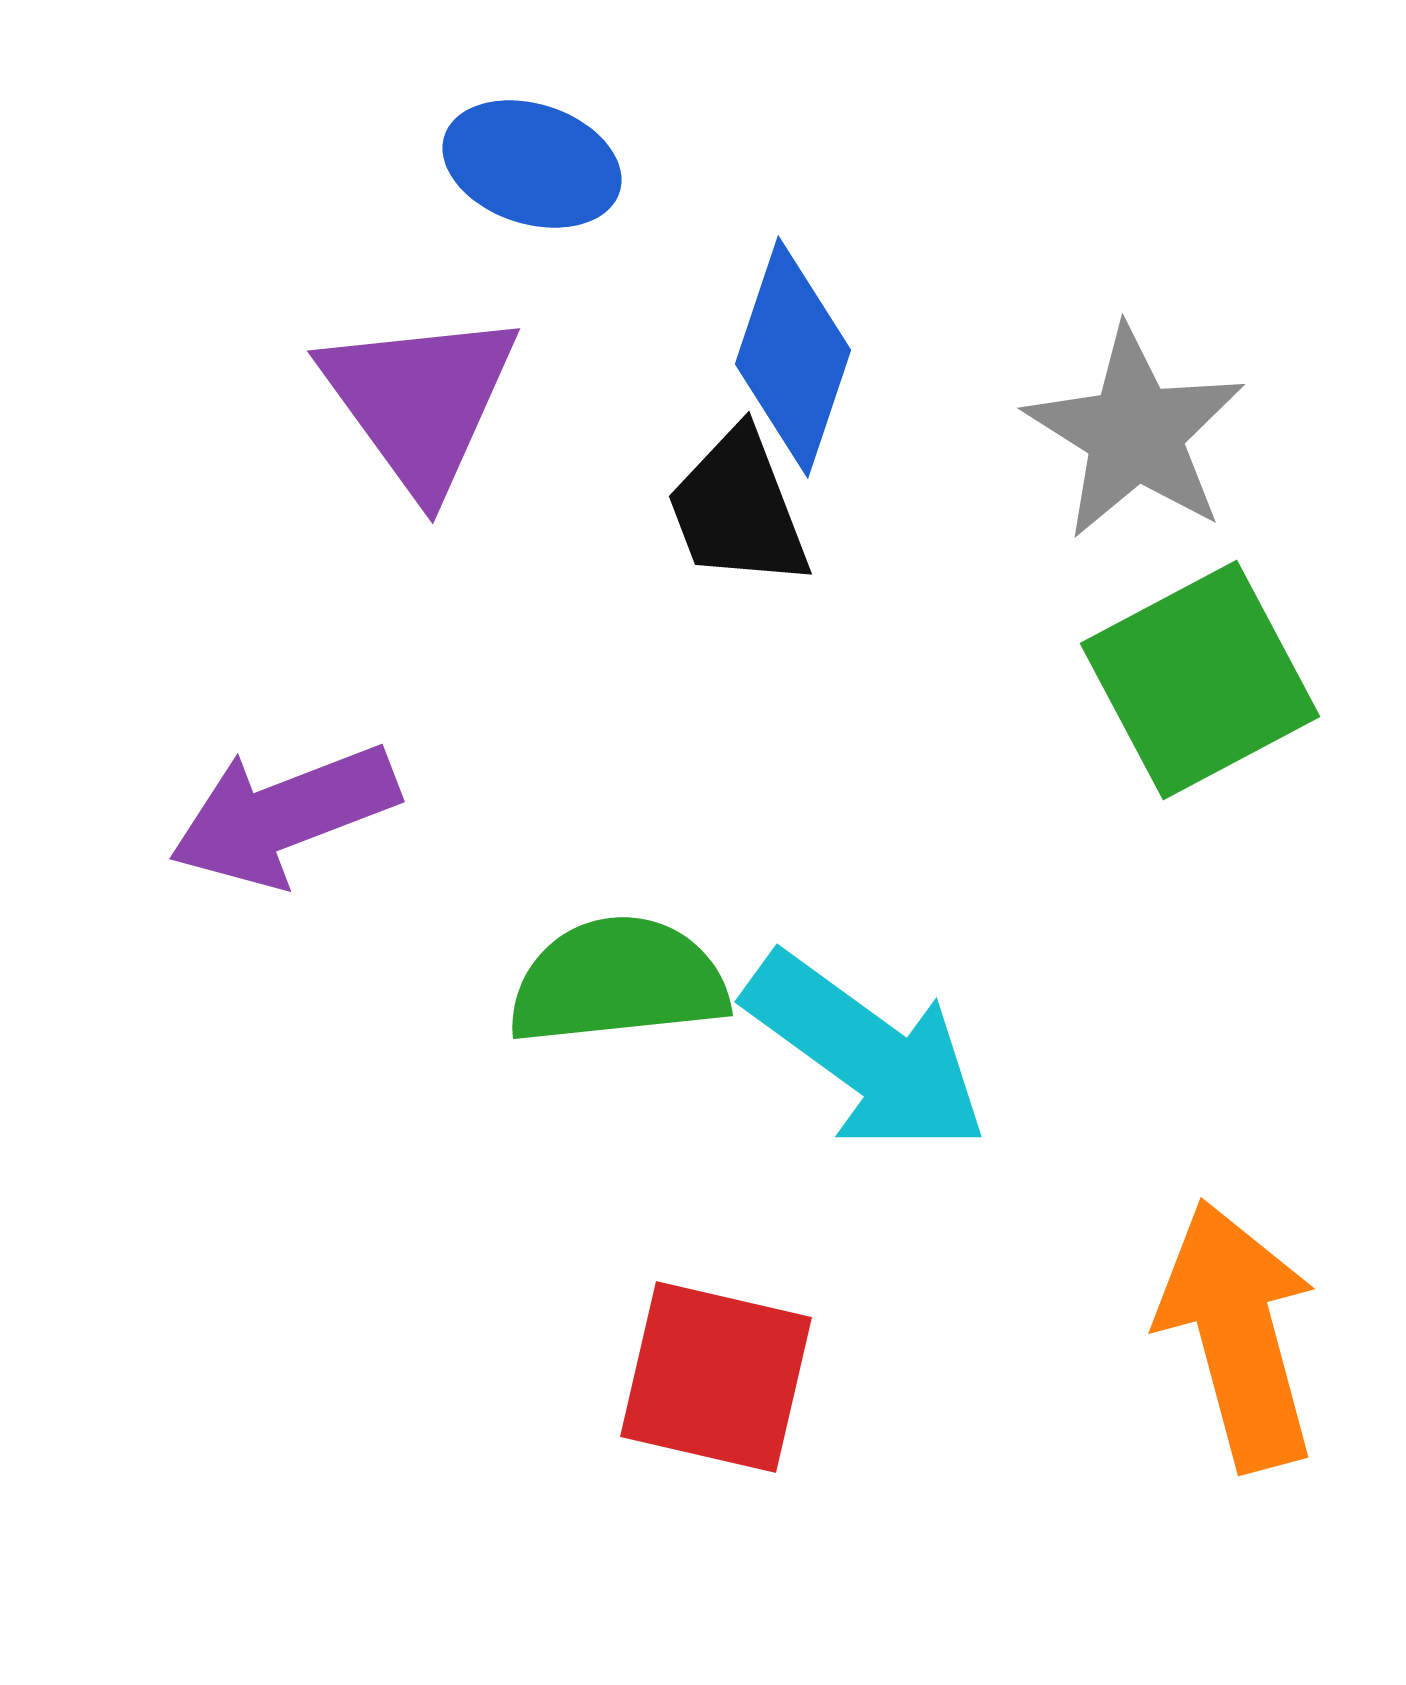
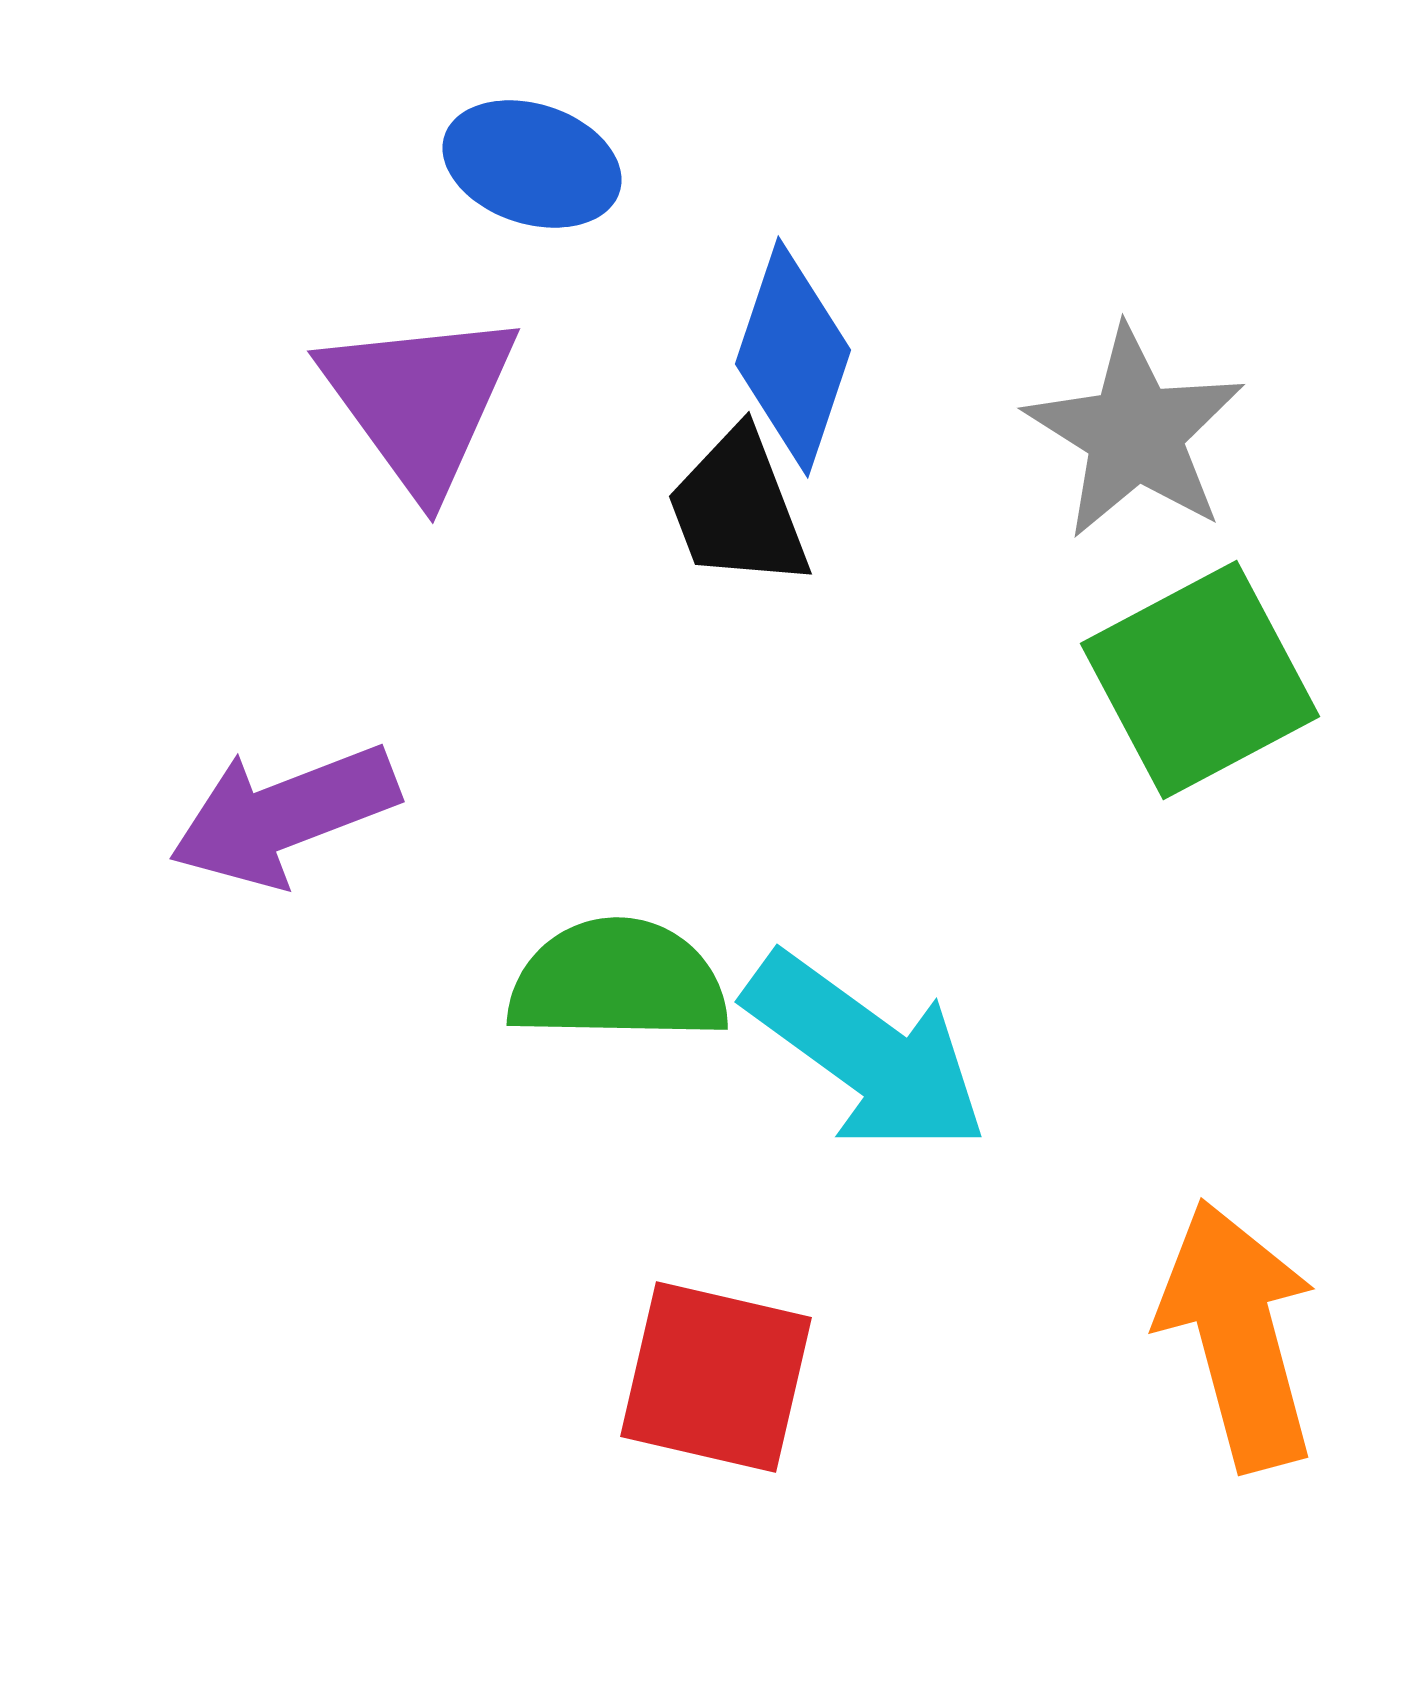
green semicircle: rotated 7 degrees clockwise
